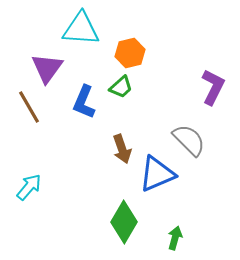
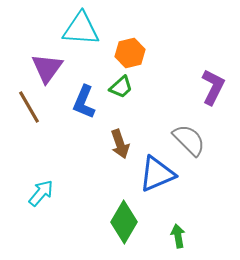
brown arrow: moved 2 px left, 5 px up
cyan arrow: moved 12 px right, 6 px down
green arrow: moved 3 px right, 2 px up; rotated 25 degrees counterclockwise
